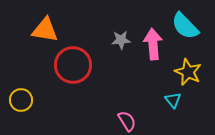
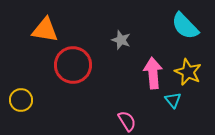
gray star: rotated 24 degrees clockwise
pink arrow: moved 29 px down
